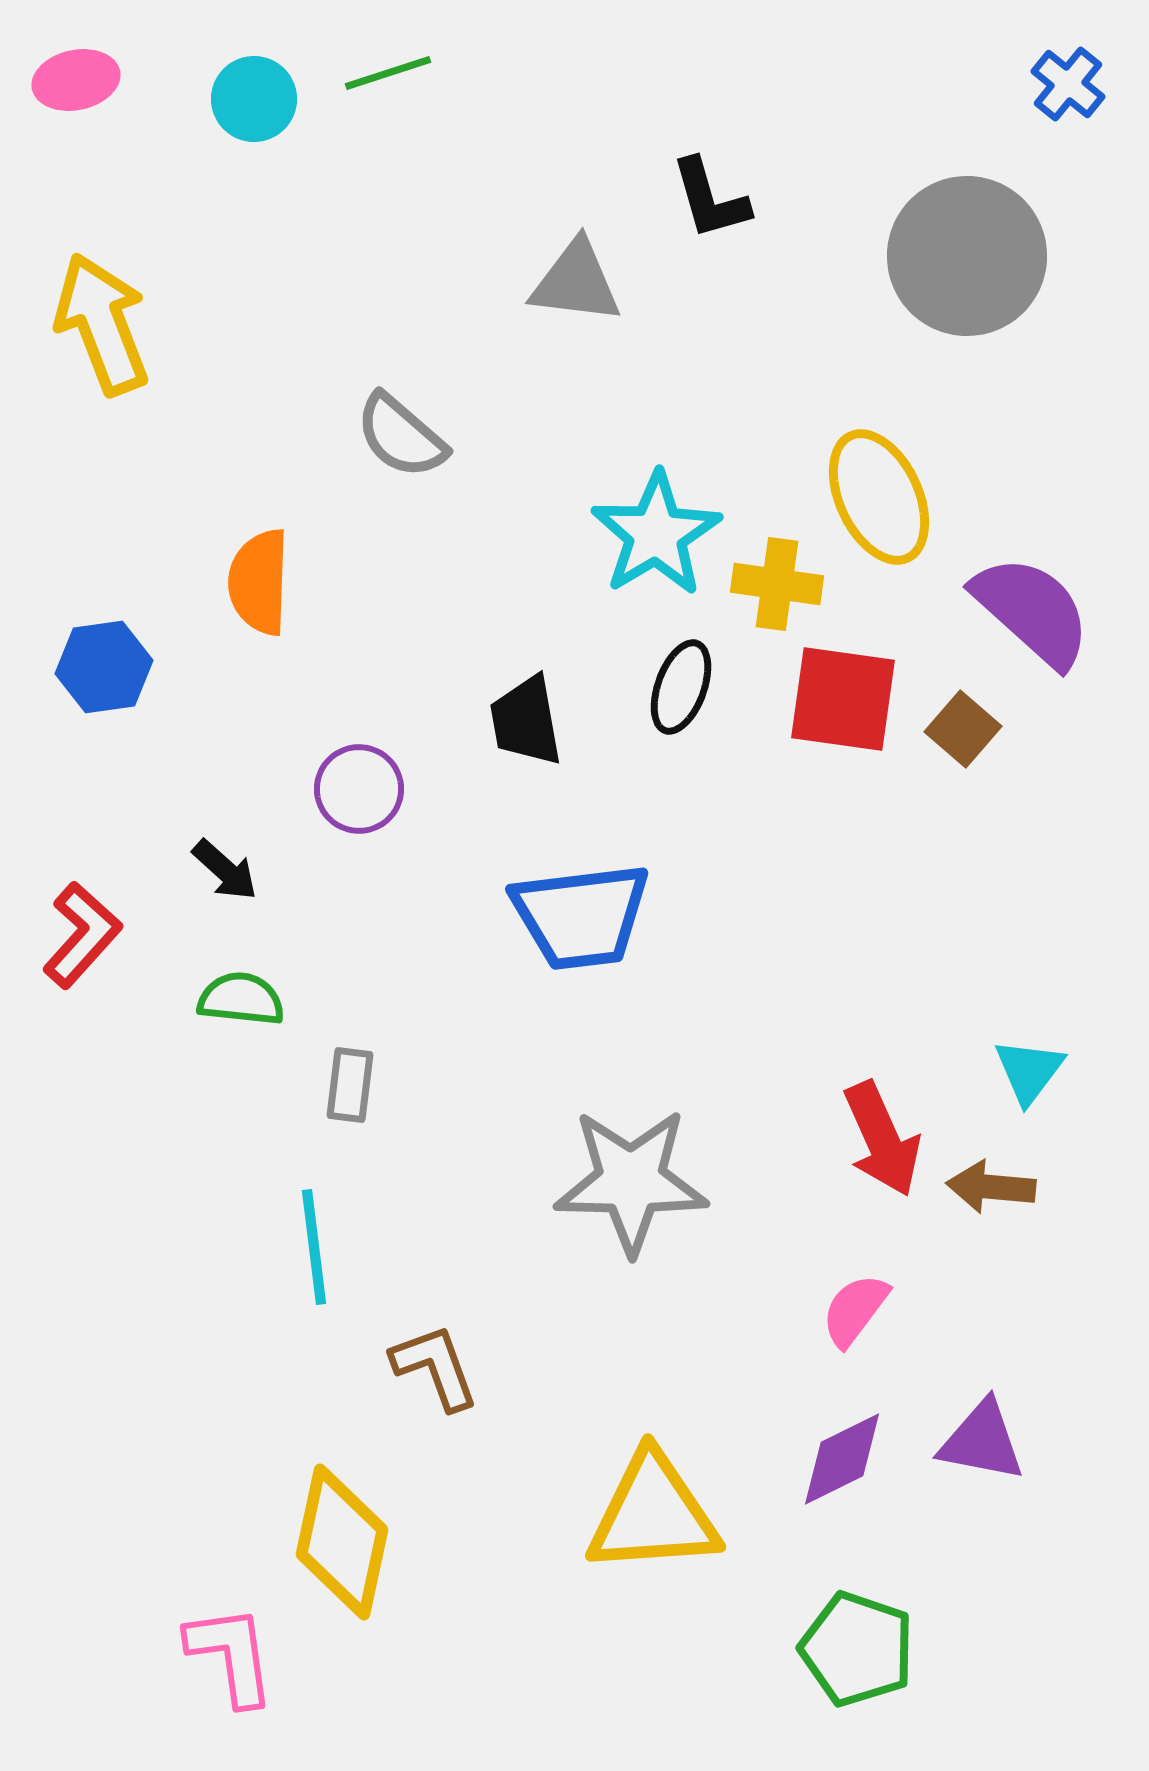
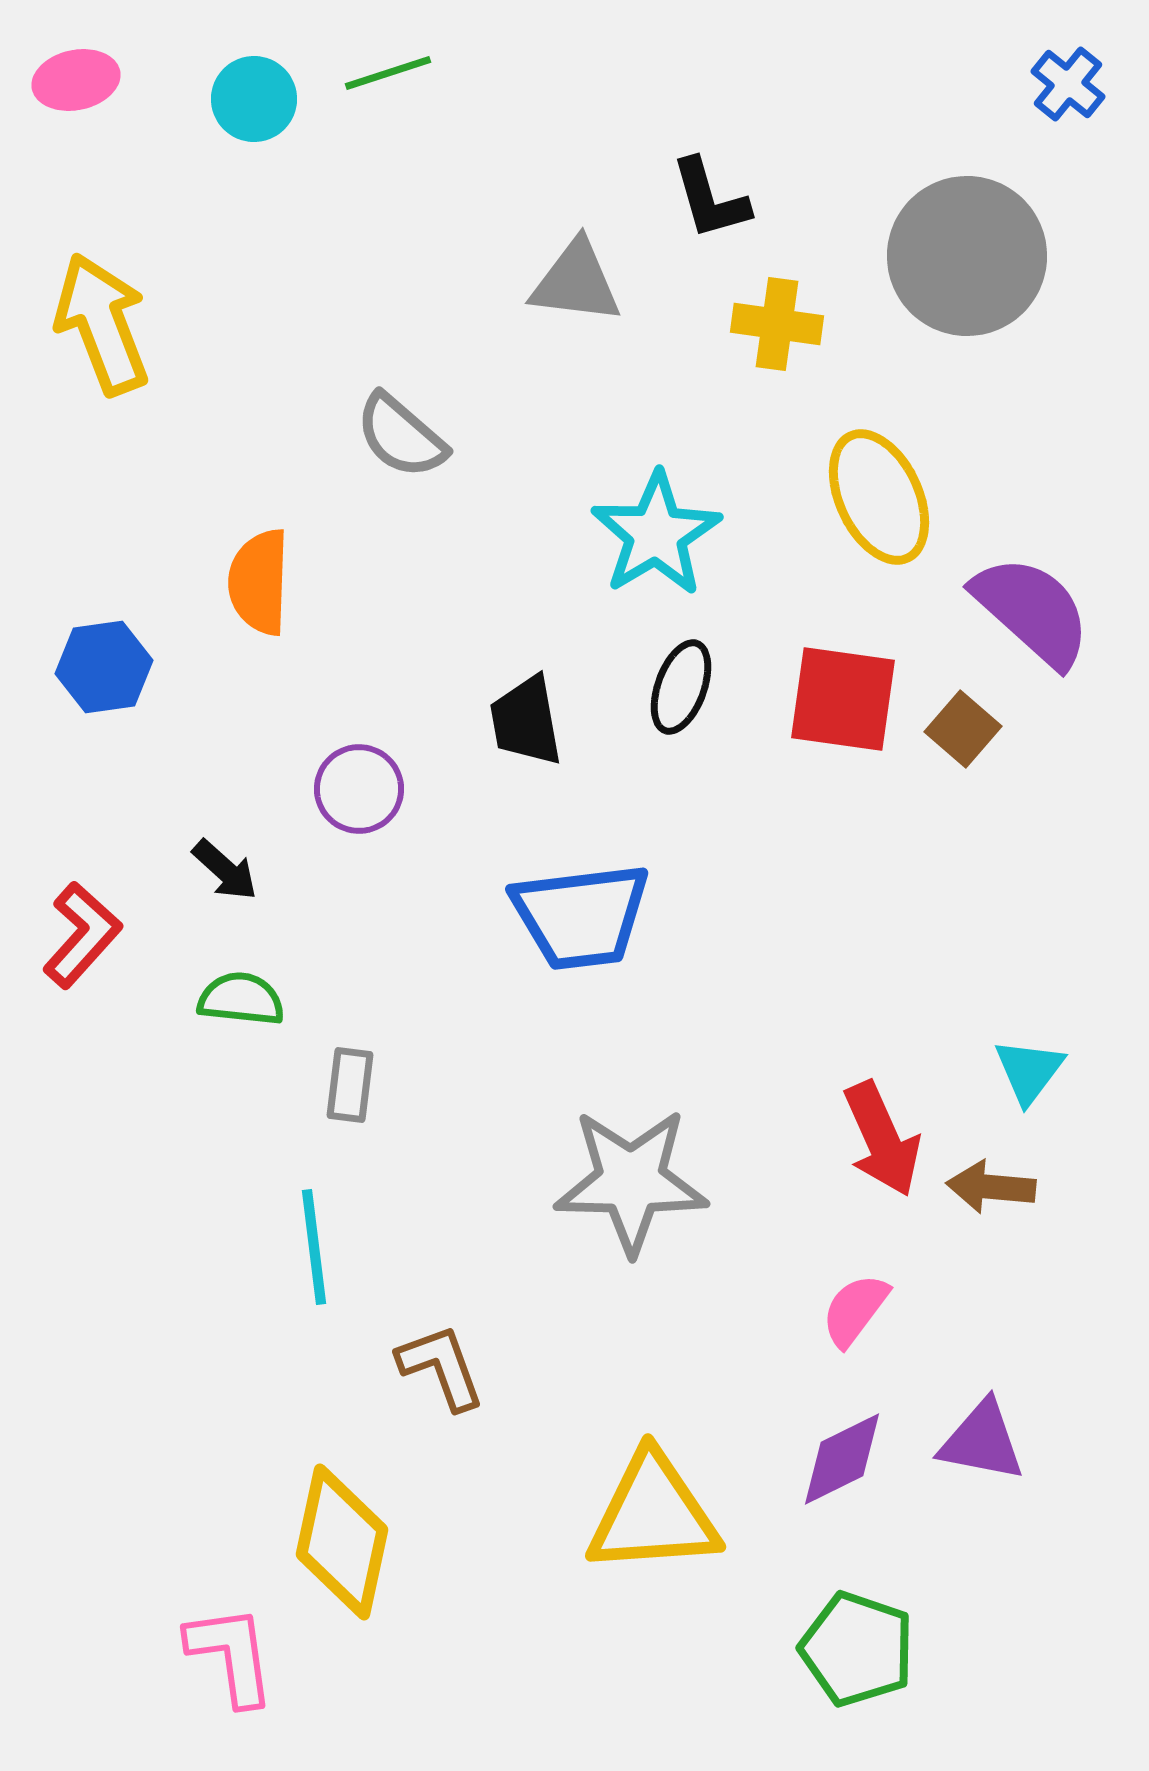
yellow cross: moved 260 px up
brown L-shape: moved 6 px right
